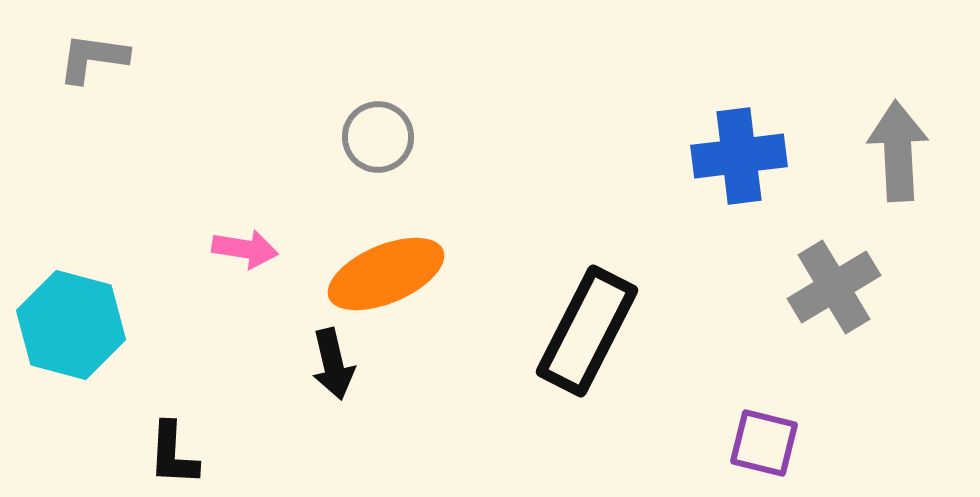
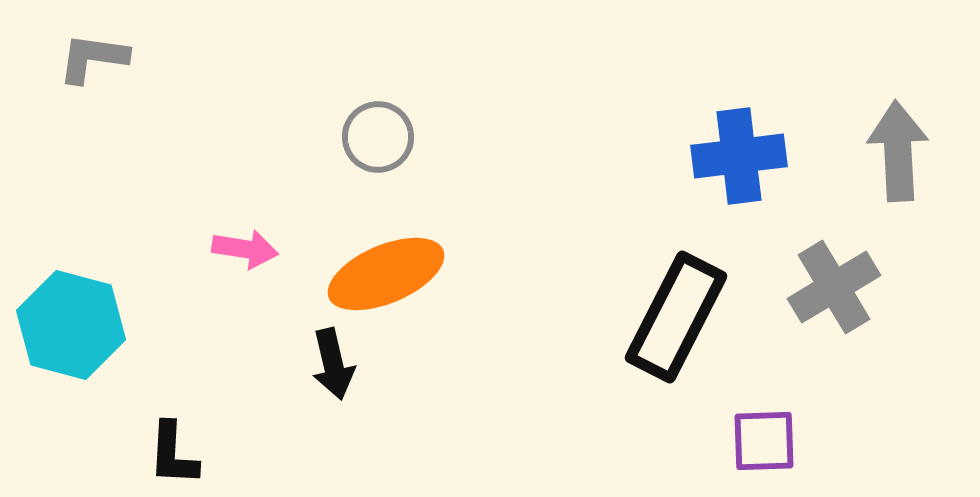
black rectangle: moved 89 px right, 14 px up
purple square: moved 2 px up; rotated 16 degrees counterclockwise
